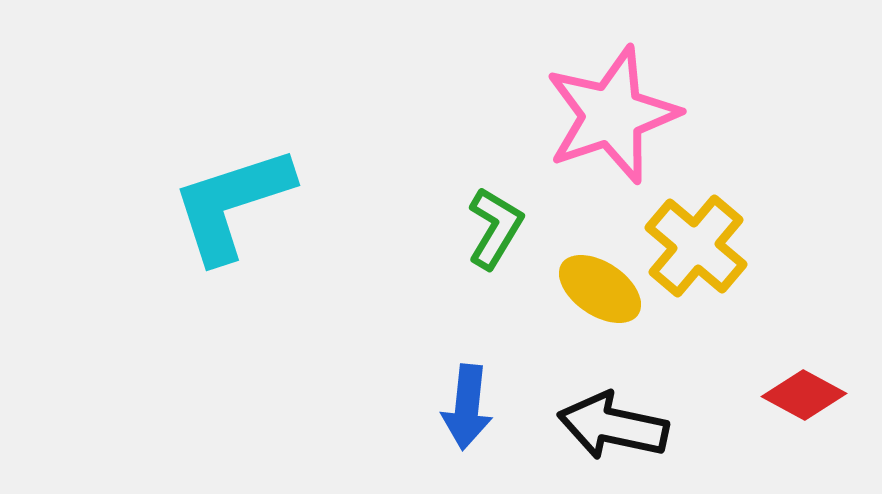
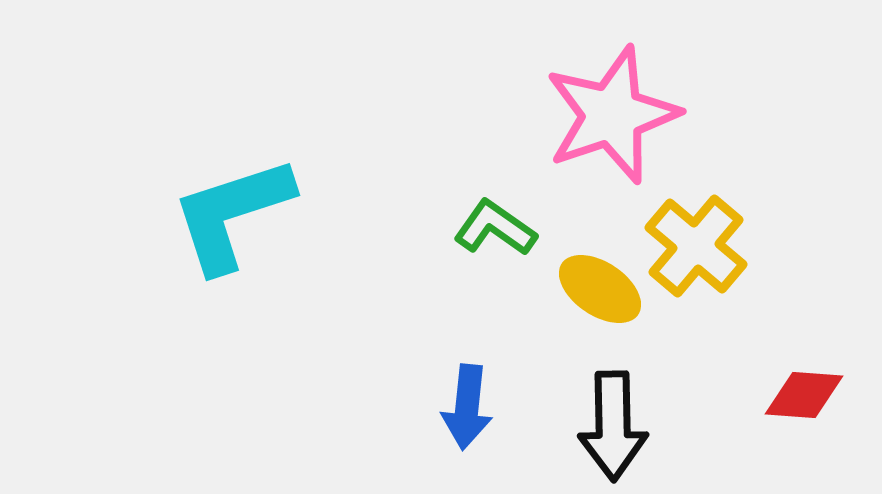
cyan L-shape: moved 10 px down
green L-shape: rotated 86 degrees counterclockwise
red diamond: rotated 24 degrees counterclockwise
black arrow: rotated 103 degrees counterclockwise
